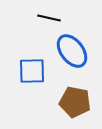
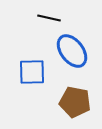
blue square: moved 1 px down
